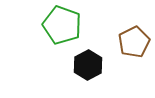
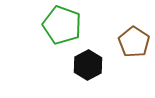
brown pentagon: rotated 12 degrees counterclockwise
